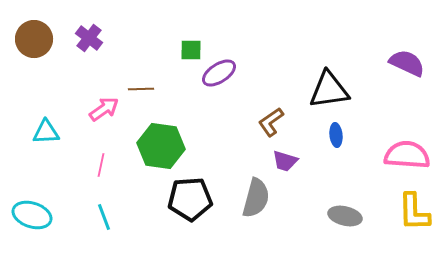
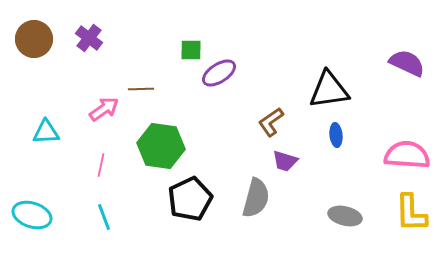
black pentagon: rotated 21 degrees counterclockwise
yellow L-shape: moved 3 px left, 1 px down
